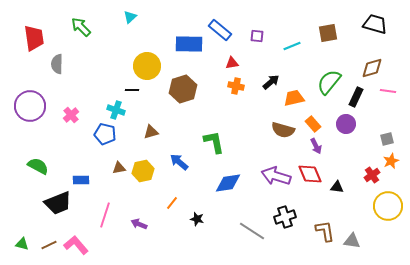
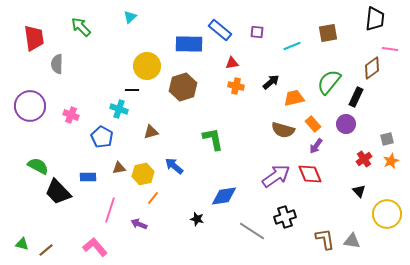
black trapezoid at (375, 24): moved 5 px up; rotated 80 degrees clockwise
purple square at (257, 36): moved 4 px up
brown diamond at (372, 68): rotated 20 degrees counterclockwise
brown hexagon at (183, 89): moved 2 px up
pink line at (388, 91): moved 2 px right, 42 px up
cyan cross at (116, 110): moved 3 px right, 1 px up
pink cross at (71, 115): rotated 28 degrees counterclockwise
blue pentagon at (105, 134): moved 3 px left, 3 px down; rotated 15 degrees clockwise
green L-shape at (214, 142): moved 1 px left, 3 px up
purple arrow at (316, 146): rotated 63 degrees clockwise
blue arrow at (179, 162): moved 5 px left, 4 px down
yellow hexagon at (143, 171): moved 3 px down
red cross at (372, 175): moved 8 px left, 16 px up
purple arrow at (276, 176): rotated 128 degrees clockwise
blue rectangle at (81, 180): moved 7 px right, 3 px up
blue diamond at (228, 183): moved 4 px left, 13 px down
black triangle at (337, 187): moved 22 px right, 4 px down; rotated 40 degrees clockwise
black trapezoid at (58, 203): moved 11 px up; rotated 68 degrees clockwise
orange line at (172, 203): moved 19 px left, 5 px up
yellow circle at (388, 206): moved 1 px left, 8 px down
pink line at (105, 215): moved 5 px right, 5 px up
brown L-shape at (325, 231): moved 8 px down
brown line at (49, 245): moved 3 px left, 5 px down; rotated 14 degrees counterclockwise
pink L-shape at (76, 245): moved 19 px right, 2 px down
